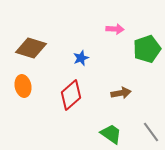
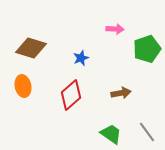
gray line: moved 4 px left
